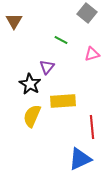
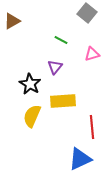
brown triangle: moved 2 px left; rotated 30 degrees clockwise
purple triangle: moved 8 px right
